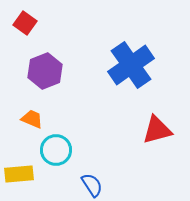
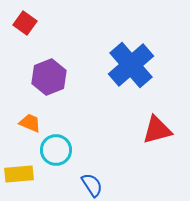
blue cross: rotated 6 degrees counterclockwise
purple hexagon: moved 4 px right, 6 px down
orange trapezoid: moved 2 px left, 4 px down
